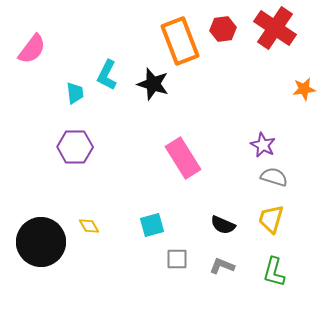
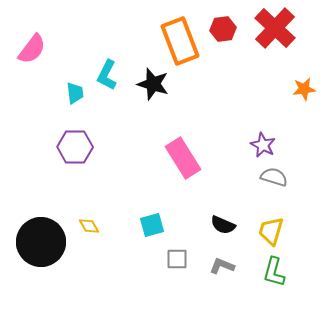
red cross: rotated 9 degrees clockwise
yellow trapezoid: moved 12 px down
